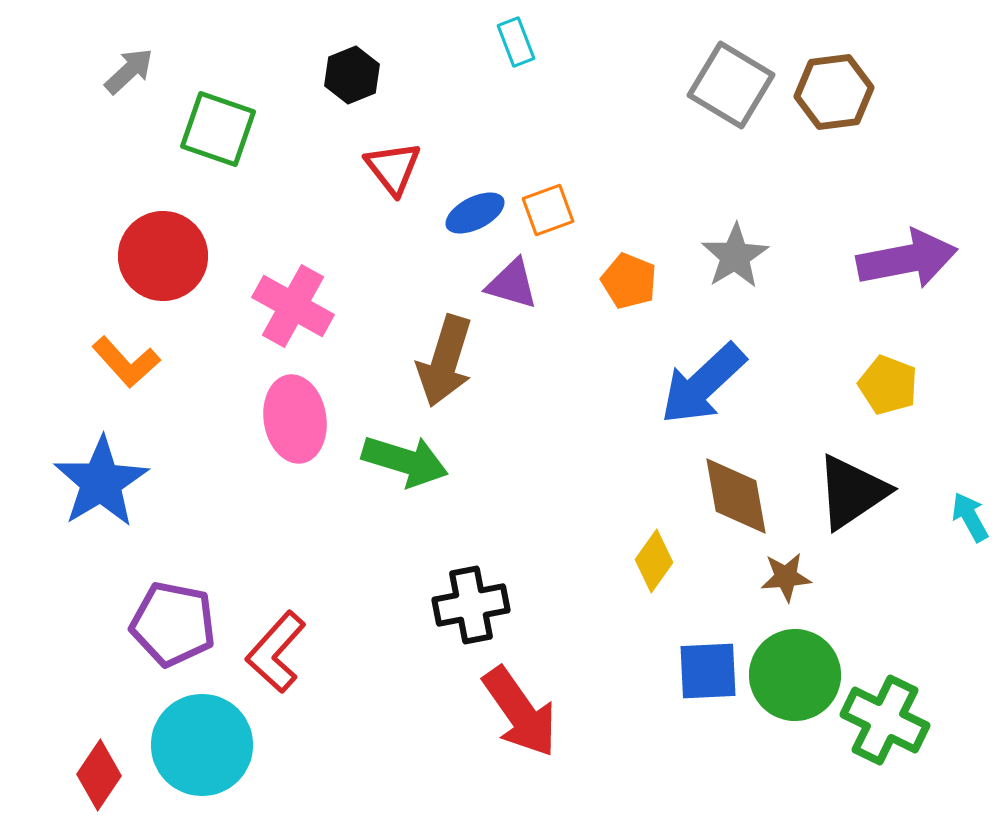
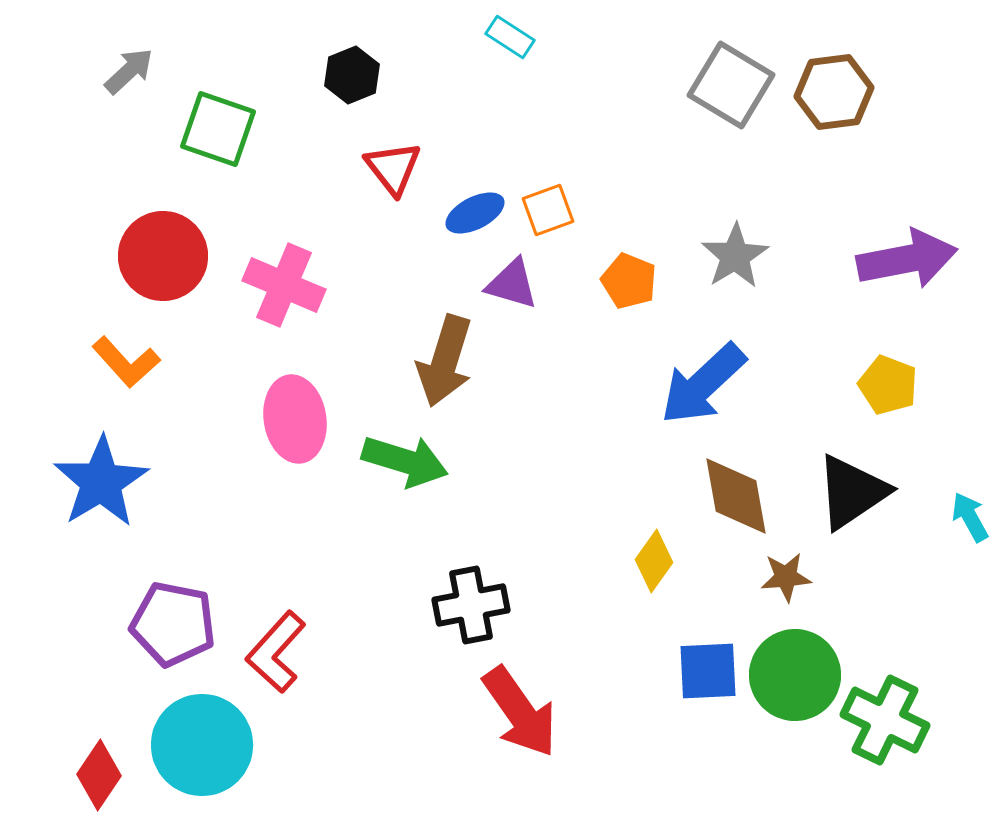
cyan rectangle: moved 6 px left, 5 px up; rotated 36 degrees counterclockwise
pink cross: moved 9 px left, 21 px up; rotated 6 degrees counterclockwise
